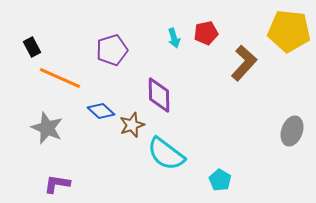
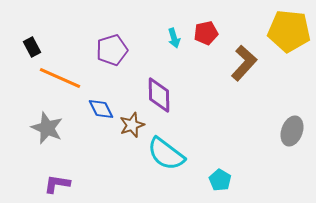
blue diamond: moved 2 px up; rotated 20 degrees clockwise
